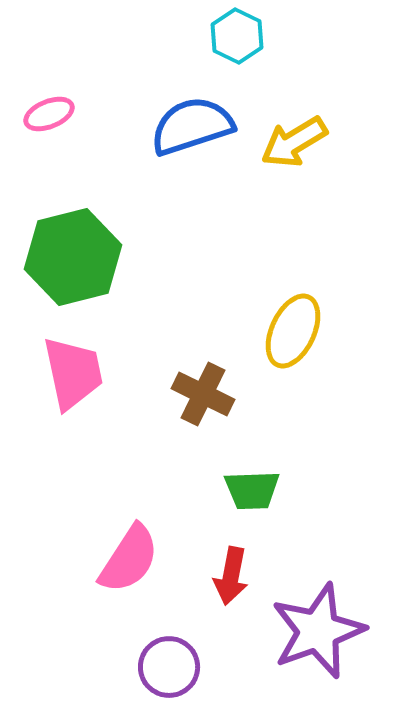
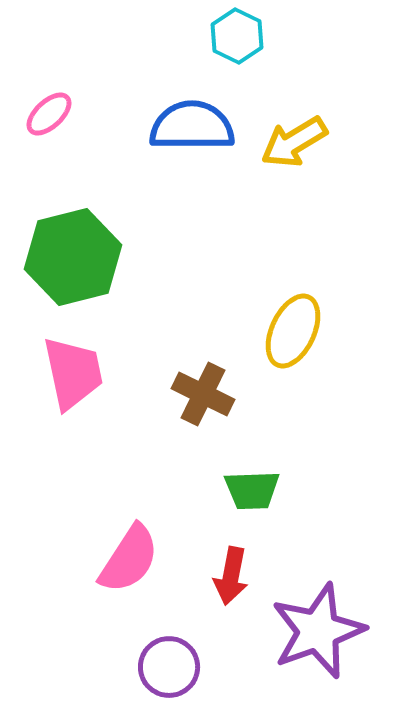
pink ellipse: rotated 21 degrees counterclockwise
blue semicircle: rotated 18 degrees clockwise
